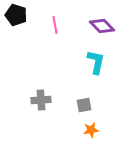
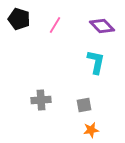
black pentagon: moved 3 px right, 4 px down
pink line: rotated 42 degrees clockwise
